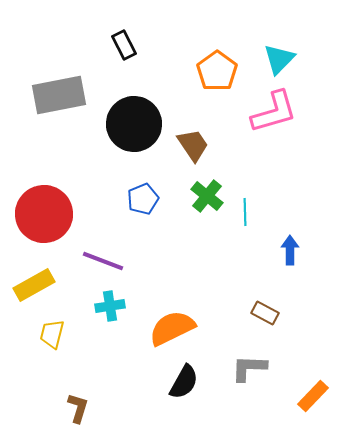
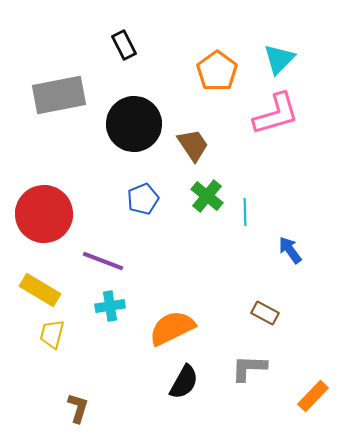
pink L-shape: moved 2 px right, 2 px down
blue arrow: rotated 36 degrees counterclockwise
yellow rectangle: moved 6 px right, 5 px down; rotated 60 degrees clockwise
